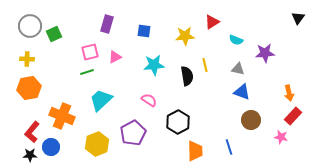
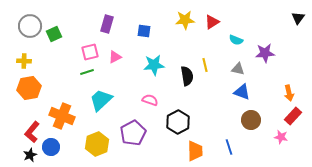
yellow star: moved 16 px up
yellow cross: moved 3 px left, 2 px down
pink semicircle: moved 1 px right; rotated 14 degrees counterclockwise
black star: rotated 24 degrees counterclockwise
